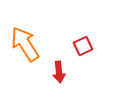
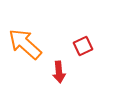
orange arrow: rotated 15 degrees counterclockwise
